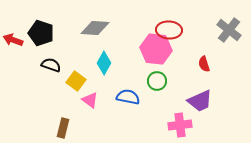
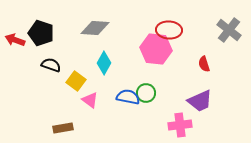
red arrow: moved 2 px right
green circle: moved 11 px left, 12 px down
brown rectangle: rotated 66 degrees clockwise
